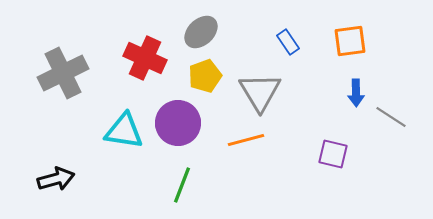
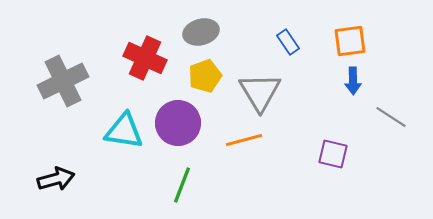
gray ellipse: rotated 28 degrees clockwise
gray cross: moved 8 px down
blue arrow: moved 3 px left, 12 px up
orange line: moved 2 px left
